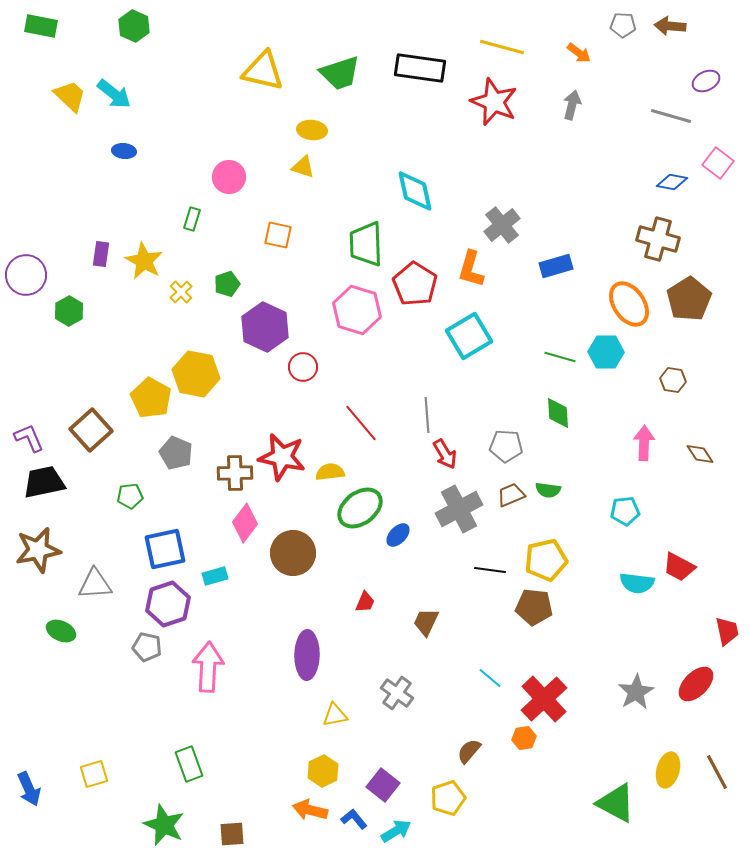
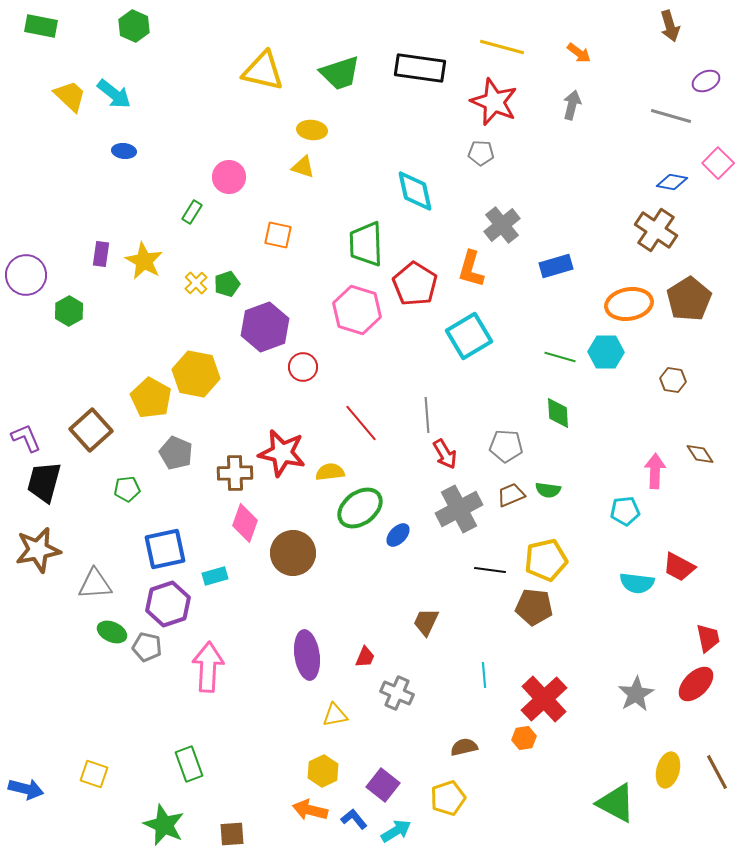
gray pentagon at (623, 25): moved 142 px left, 128 px down
brown arrow at (670, 26): rotated 112 degrees counterclockwise
pink square at (718, 163): rotated 8 degrees clockwise
green rectangle at (192, 219): moved 7 px up; rotated 15 degrees clockwise
brown cross at (658, 239): moved 2 px left, 9 px up; rotated 18 degrees clockwise
yellow cross at (181, 292): moved 15 px right, 9 px up
orange ellipse at (629, 304): rotated 66 degrees counterclockwise
purple hexagon at (265, 327): rotated 15 degrees clockwise
purple L-shape at (29, 438): moved 3 px left
pink arrow at (644, 443): moved 11 px right, 28 px down
red star at (282, 457): moved 4 px up
black trapezoid at (44, 482): rotated 63 degrees counterclockwise
green pentagon at (130, 496): moved 3 px left, 7 px up
pink diamond at (245, 523): rotated 18 degrees counterclockwise
red trapezoid at (365, 602): moved 55 px down
green ellipse at (61, 631): moved 51 px right, 1 px down
red trapezoid at (727, 631): moved 19 px left, 7 px down
purple ellipse at (307, 655): rotated 9 degrees counterclockwise
cyan line at (490, 678): moved 6 px left, 3 px up; rotated 45 degrees clockwise
gray star at (636, 692): moved 2 px down
gray cross at (397, 693): rotated 12 degrees counterclockwise
brown semicircle at (469, 751): moved 5 px left, 4 px up; rotated 36 degrees clockwise
yellow square at (94, 774): rotated 36 degrees clockwise
blue arrow at (29, 789): moved 3 px left; rotated 52 degrees counterclockwise
